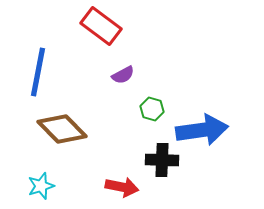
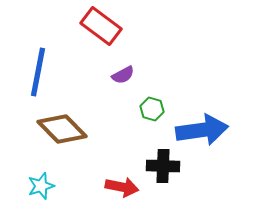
black cross: moved 1 px right, 6 px down
